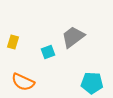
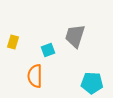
gray trapezoid: moved 2 px right, 1 px up; rotated 35 degrees counterclockwise
cyan square: moved 2 px up
orange semicircle: moved 12 px right, 6 px up; rotated 65 degrees clockwise
